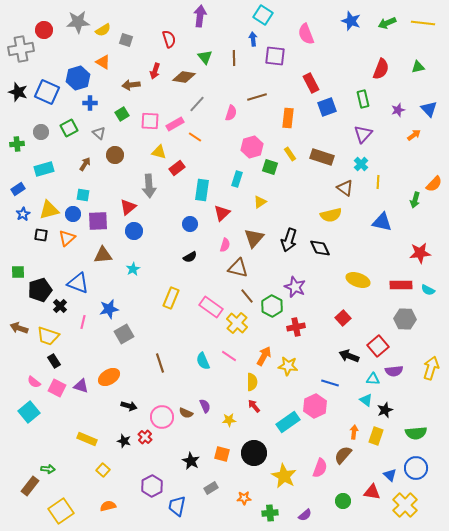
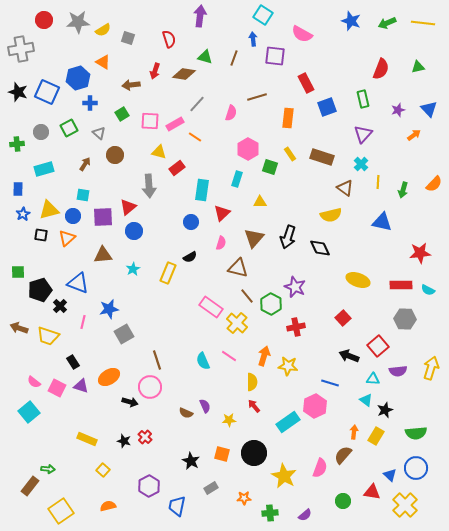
red circle at (44, 30): moved 10 px up
pink semicircle at (306, 34): moved 4 px left; rotated 40 degrees counterclockwise
gray square at (126, 40): moved 2 px right, 2 px up
green triangle at (205, 57): rotated 35 degrees counterclockwise
brown line at (234, 58): rotated 21 degrees clockwise
brown diamond at (184, 77): moved 3 px up
red rectangle at (311, 83): moved 5 px left
pink hexagon at (252, 147): moved 4 px left, 2 px down; rotated 15 degrees counterclockwise
blue rectangle at (18, 189): rotated 56 degrees counterclockwise
green arrow at (415, 200): moved 12 px left, 10 px up
yellow triangle at (260, 202): rotated 32 degrees clockwise
blue circle at (73, 214): moved 2 px down
purple square at (98, 221): moved 5 px right, 4 px up
blue circle at (190, 224): moved 1 px right, 2 px up
black arrow at (289, 240): moved 1 px left, 3 px up
pink semicircle at (225, 245): moved 4 px left, 2 px up
yellow rectangle at (171, 298): moved 3 px left, 25 px up
green hexagon at (272, 306): moved 1 px left, 2 px up
orange arrow at (264, 356): rotated 12 degrees counterclockwise
black rectangle at (54, 361): moved 19 px right, 1 px down
brown line at (160, 363): moved 3 px left, 3 px up
purple semicircle at (394, 371): moved 4 px right
black arrow at (129, 406): moved 1 px right, 4 px up
pink circle at (162, 417): moved 12 px left, 30 px up
yellow rectangle at (376, 436): rotated 12 degrees clockwise
purple hexagon at (152, 486): moved 3 px left
